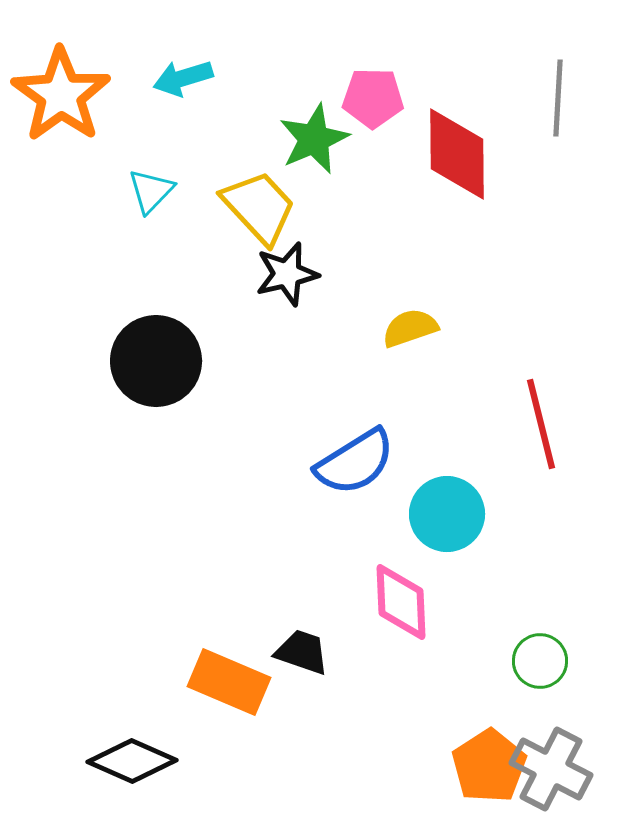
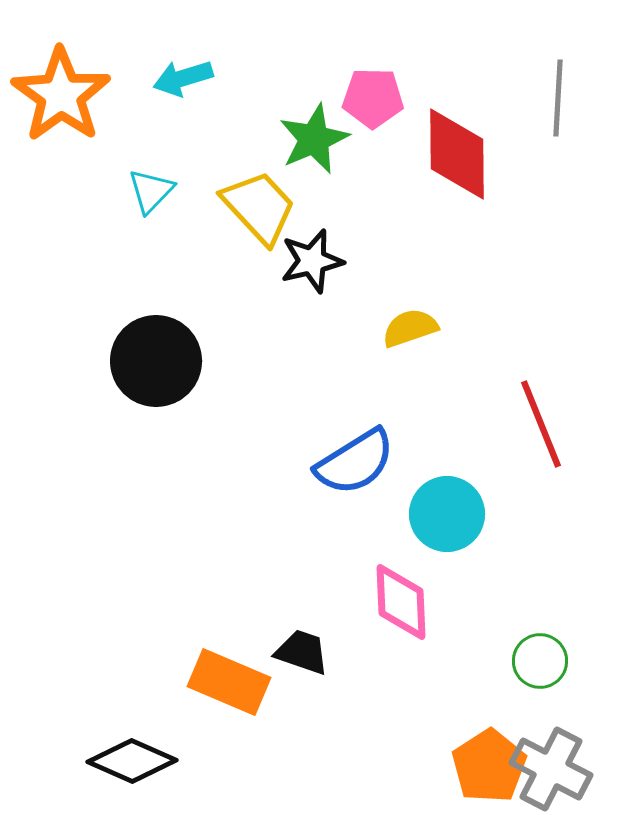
black star: moved 25 px right, 13 px up
red line: rotated 8 degrees counterclockwise
